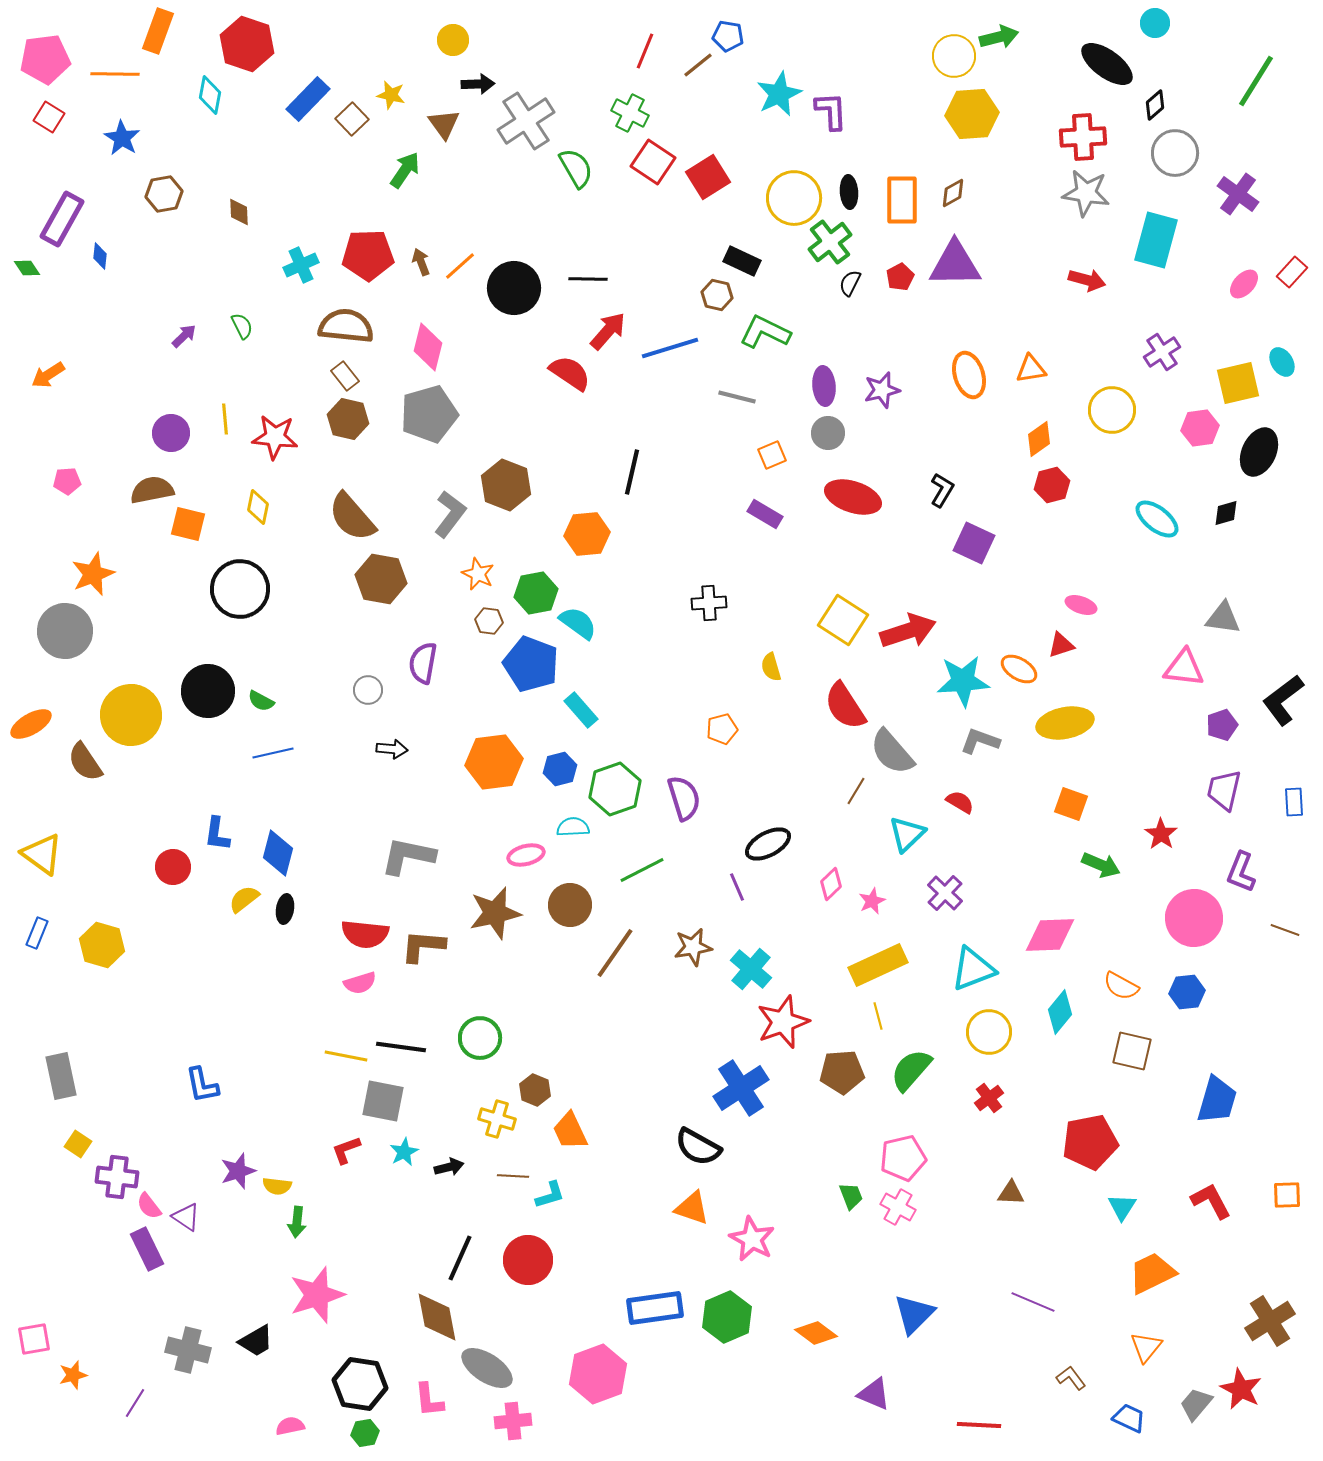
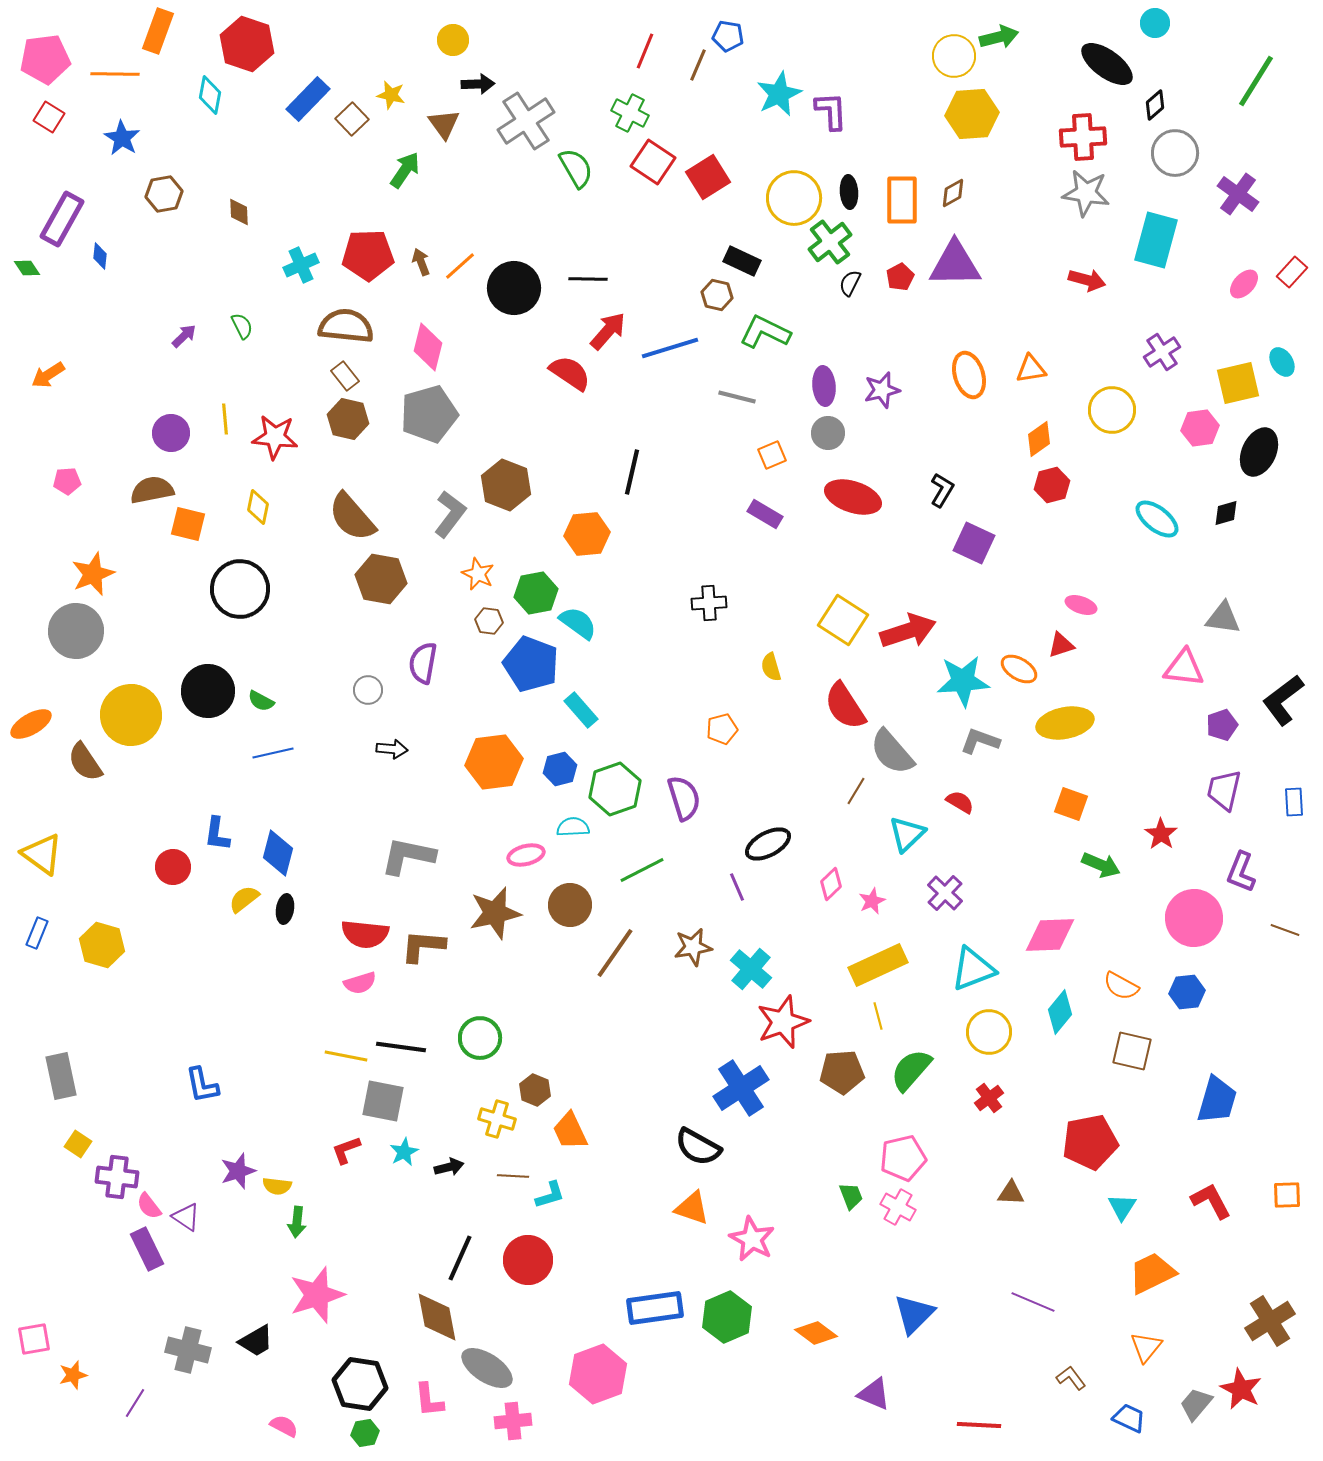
brown line at (698, 65): rotated 28 degrees counterclockwise
gray circle at (65, 631): moved 11 px right
pink semicircle at (290, 1426): moved 6 px left; rotated 40 degrees clockwise
